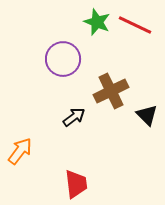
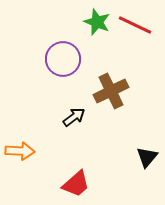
black triangle: moved 42 px down; rotated 25 degrees clockwise
orange arrow: rotated 56 degrees clockwise
red trapezoid: rotated 56 degrees clockwise
